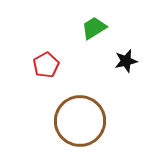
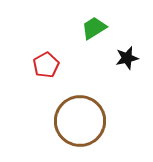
black star: moved 1 px right, 3 px up
